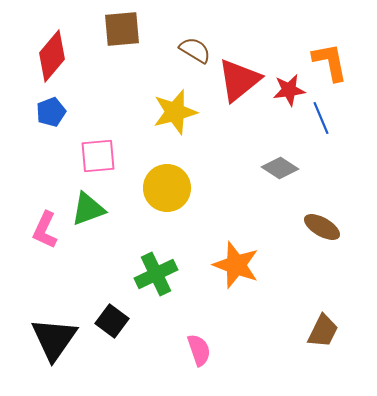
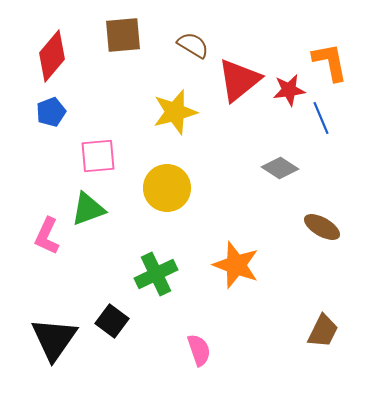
brown square: moved 1 px right, 6 px down
brown semicircle: moved 2 px left, 5 px up
pink L-shape: moved 2 px right, 6 px down
